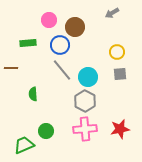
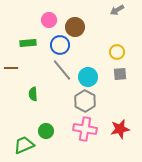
gray arrow: moved 5 px right, 3 px up
pink cross: rotated 15 degrees clockwise
